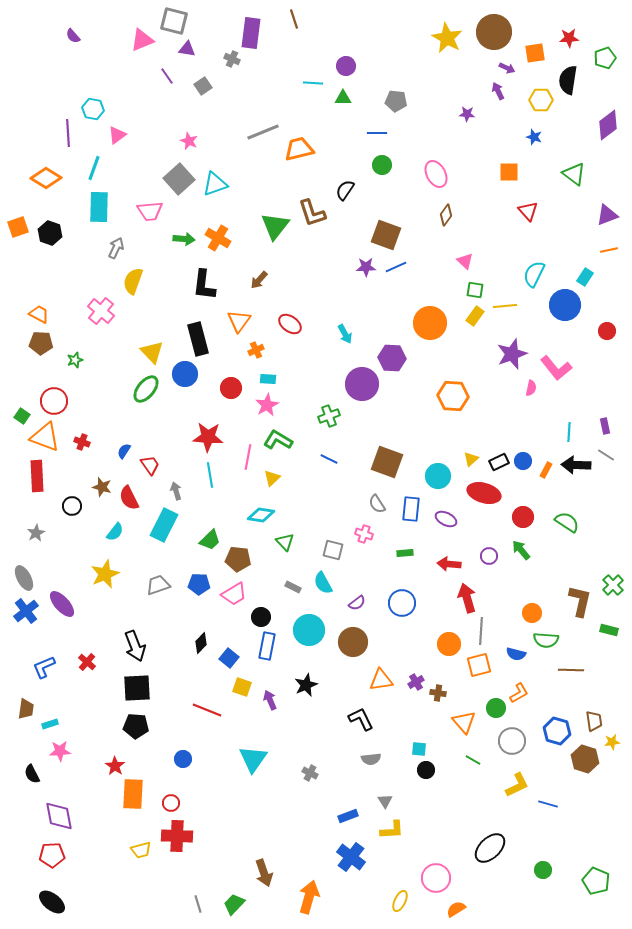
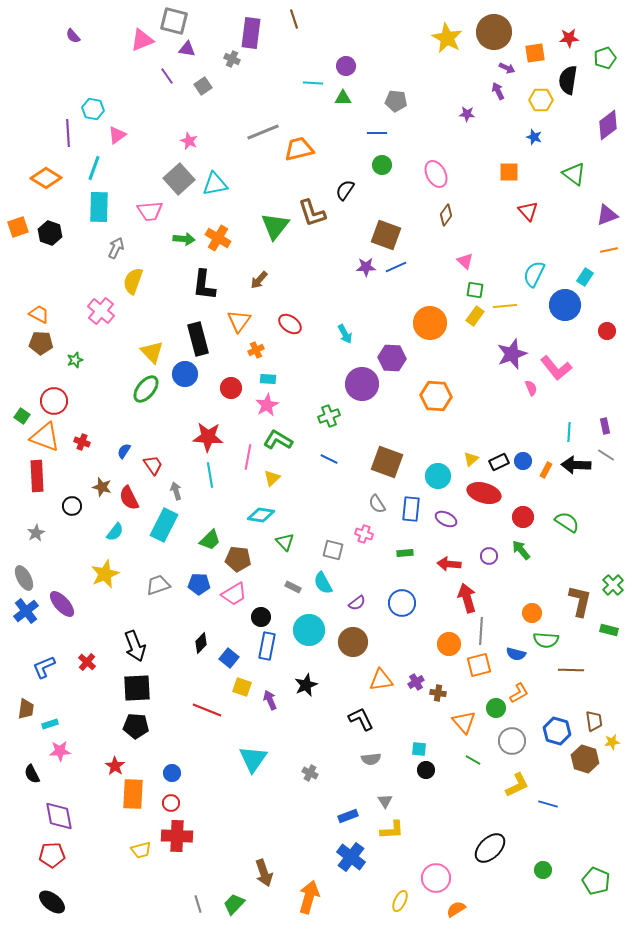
cyan triangle at (215, 184): rotated 8 degrees clockwise
pink semicircle at (531, 388): rotated 35 degrees counterclockwise
orange hexagon at (453, 396): moved 17 px left
red trapezoid at (150, 465): moved 3 px right
blue circle at (183, 759): moved 11 px left, 14 px down
